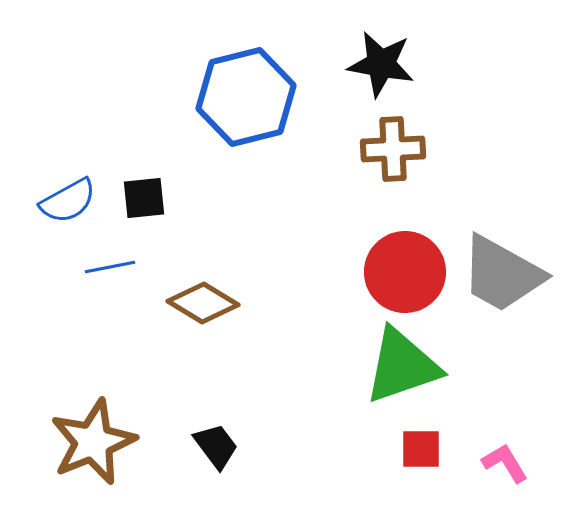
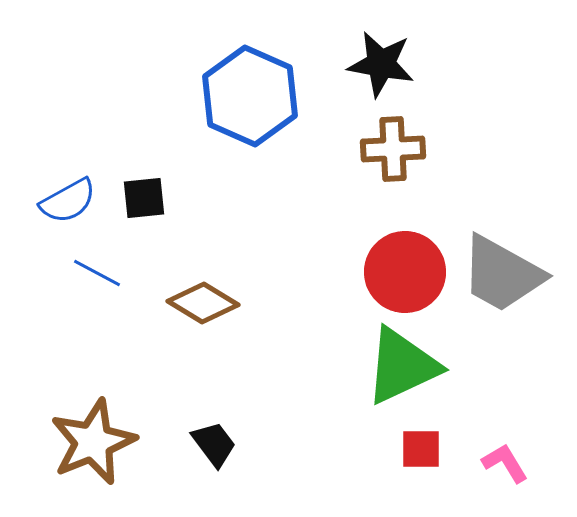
blue hexagon: moved 4 px right, 1 px up; rotated 22 degrees counterclockwise
blue line: moved 13 px left, 6 px down; rotated 39 degrees clockwise
green triangle: rotated 6 degrees counterclockwise
black trapezoid: moved 2 px left, 2 px up
